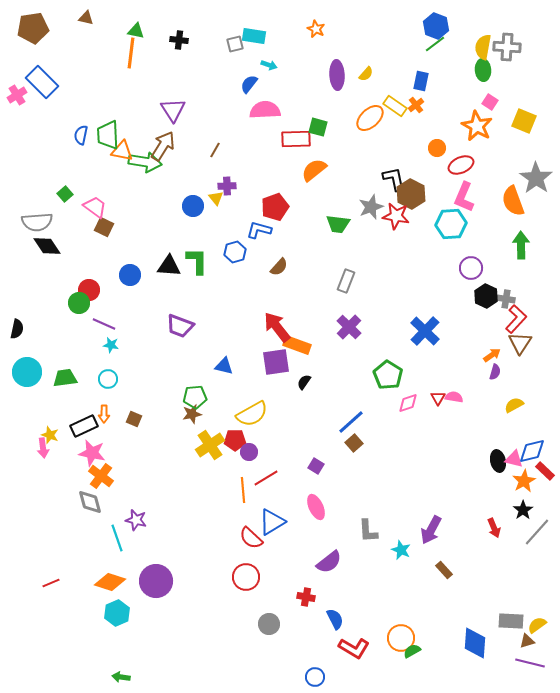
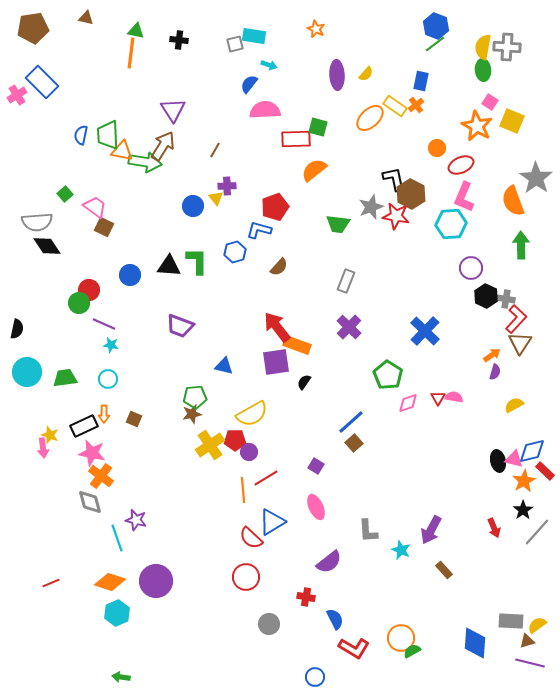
yellow square at (524, 121): moved 12 px left
